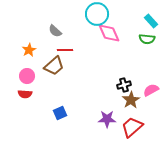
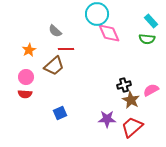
red line: moved 1 px right, 1 px up
pink circle: moved 1 px left, 1 px down
brown star: rotated 12 degrees counterclockwise
